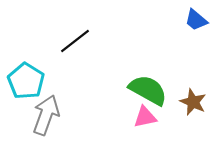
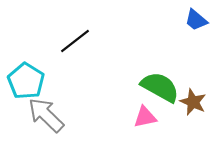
green semicircle: moved 12 px right, 3 px up
gray arrow: rotated 66 degrees counterclockwise
